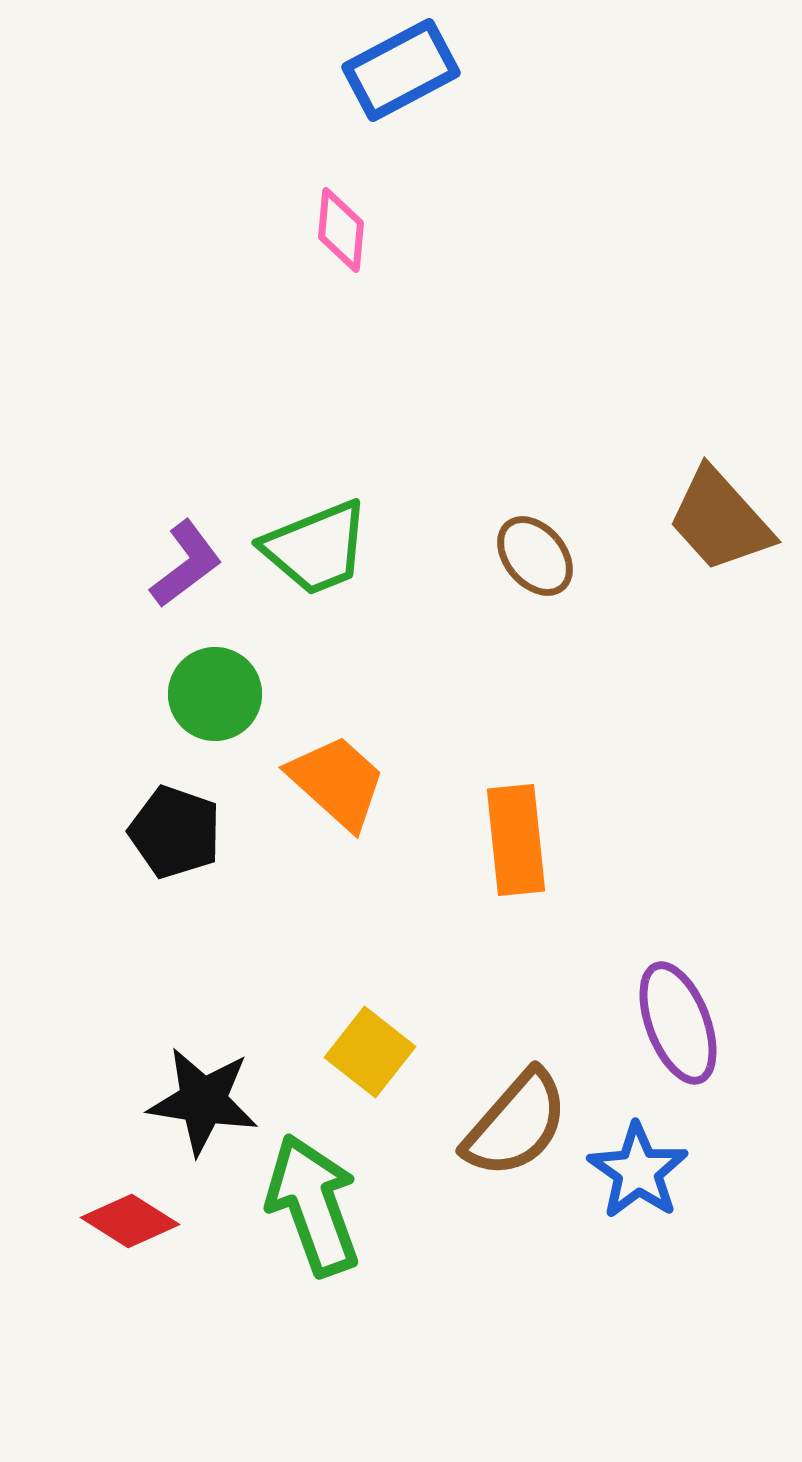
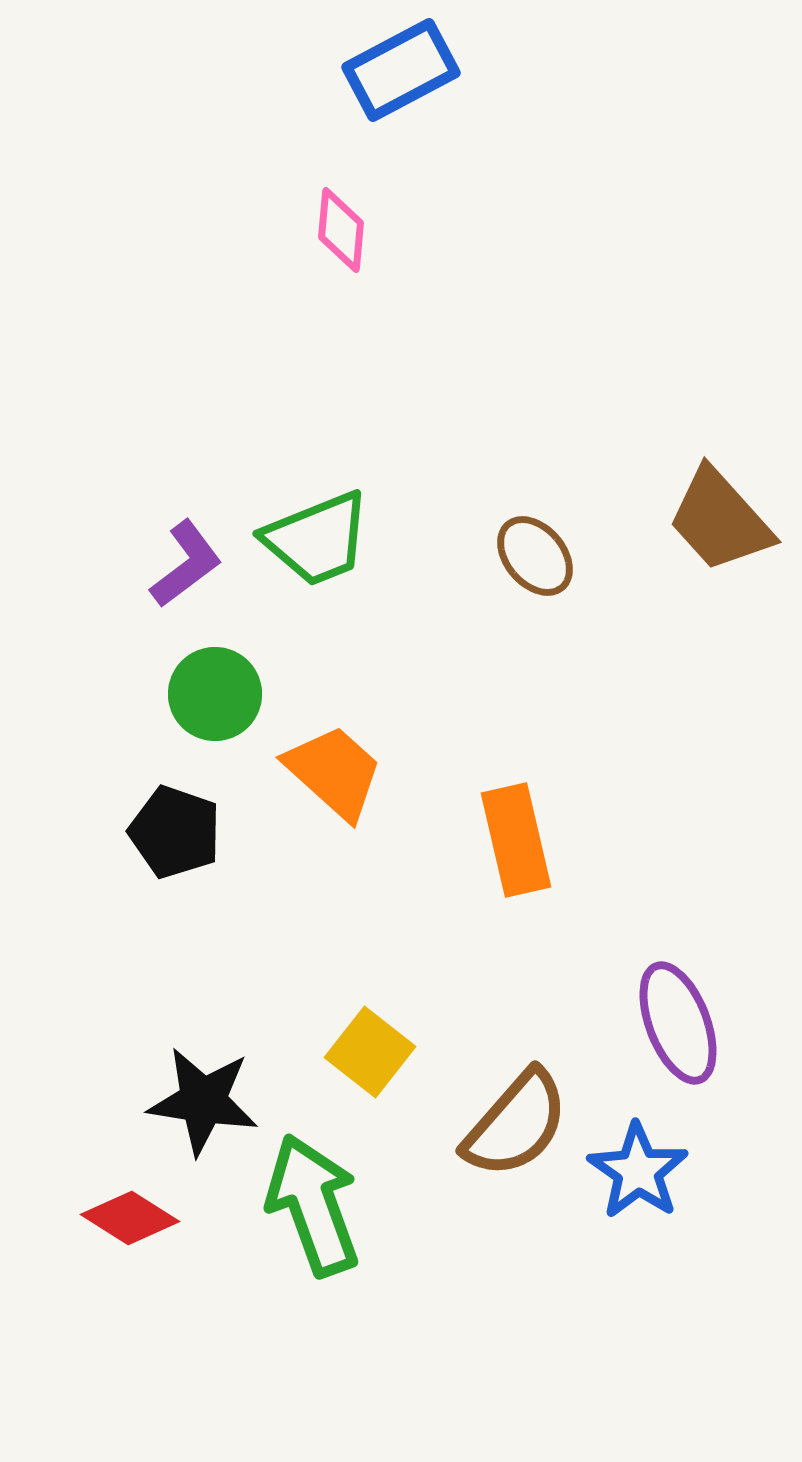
green trapezoid: moved 1 px right, 9 px up
orange trapezoid: moved 3 px left, 10 px up
orange rectangle: rotated 7 degrees counterclockwise
red diamond: moved 3 px up
